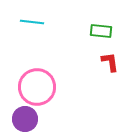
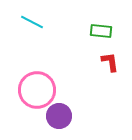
cyan line: rotated 20 degrees clockwise
pink circle: moved 3 px down
purple circle: moved 34 px right, 3 px up
